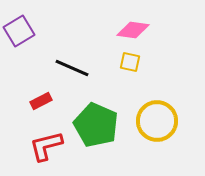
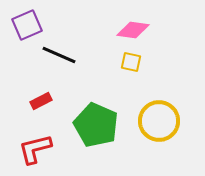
purple square: moved 8 px right, 6 px up; rotated 8 degrees clockwise
yellow square: moved 1 px right
black line: moved 13 px left, 13 px up
yellow circle: moved 2 px right
red L-shape: moved 11 px left, 3 px down
